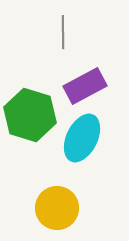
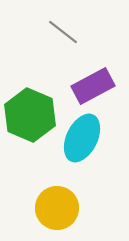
gray line: rotated 52 degrees counterclockwise
purple rectangle: moved 8 px right
green hexagon: rotated 6 degrees clockwise
